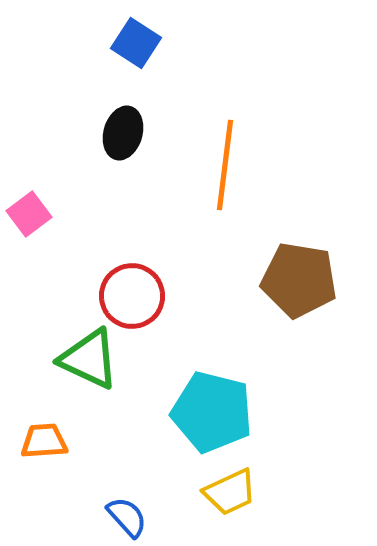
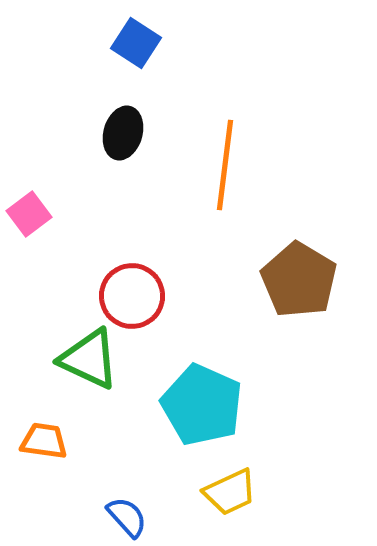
brown pentagon: rotated 22 degrees clockwise
cyan pentagon: moved 10 px left, 7 px up; rotated 10 degrees clockwise
orange trapezoid: rotated 12 degrees clockwise
